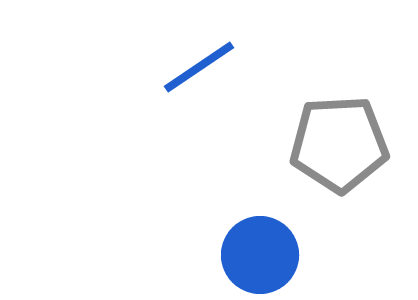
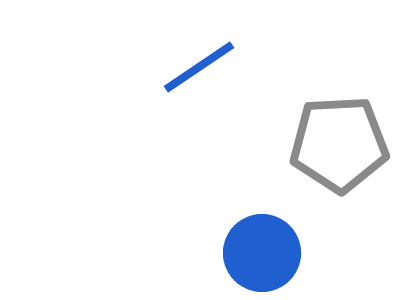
blue circle: moved 2 px right, 2 px up
